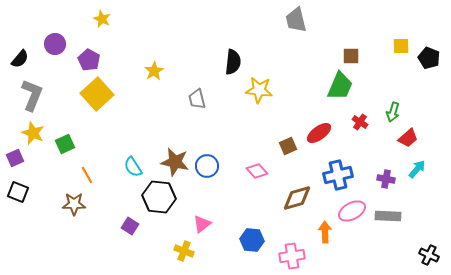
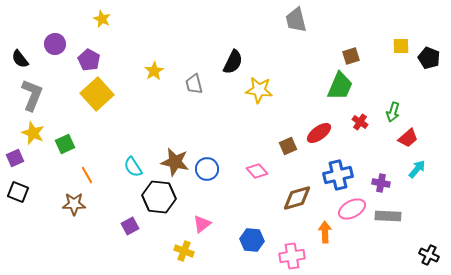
brown square at (351, 56): rotated 18 degrees counterclockwise
black semicircle at (20, 59): rotated 102 degrees clockwise
black semicircle at (233, 62): rotated 20 degrees clockwise
gray trapezoid at (197, 99): moved 3 px left, 15 px up
blue circle at (207, 166): moved 3 px down
purple cross at (386, 179): moved 5 px left, 4 px down
pink ellipse at (352, 211): moved 2 px up
purple square at (130, 226): rotated 30 degrees clockwise
